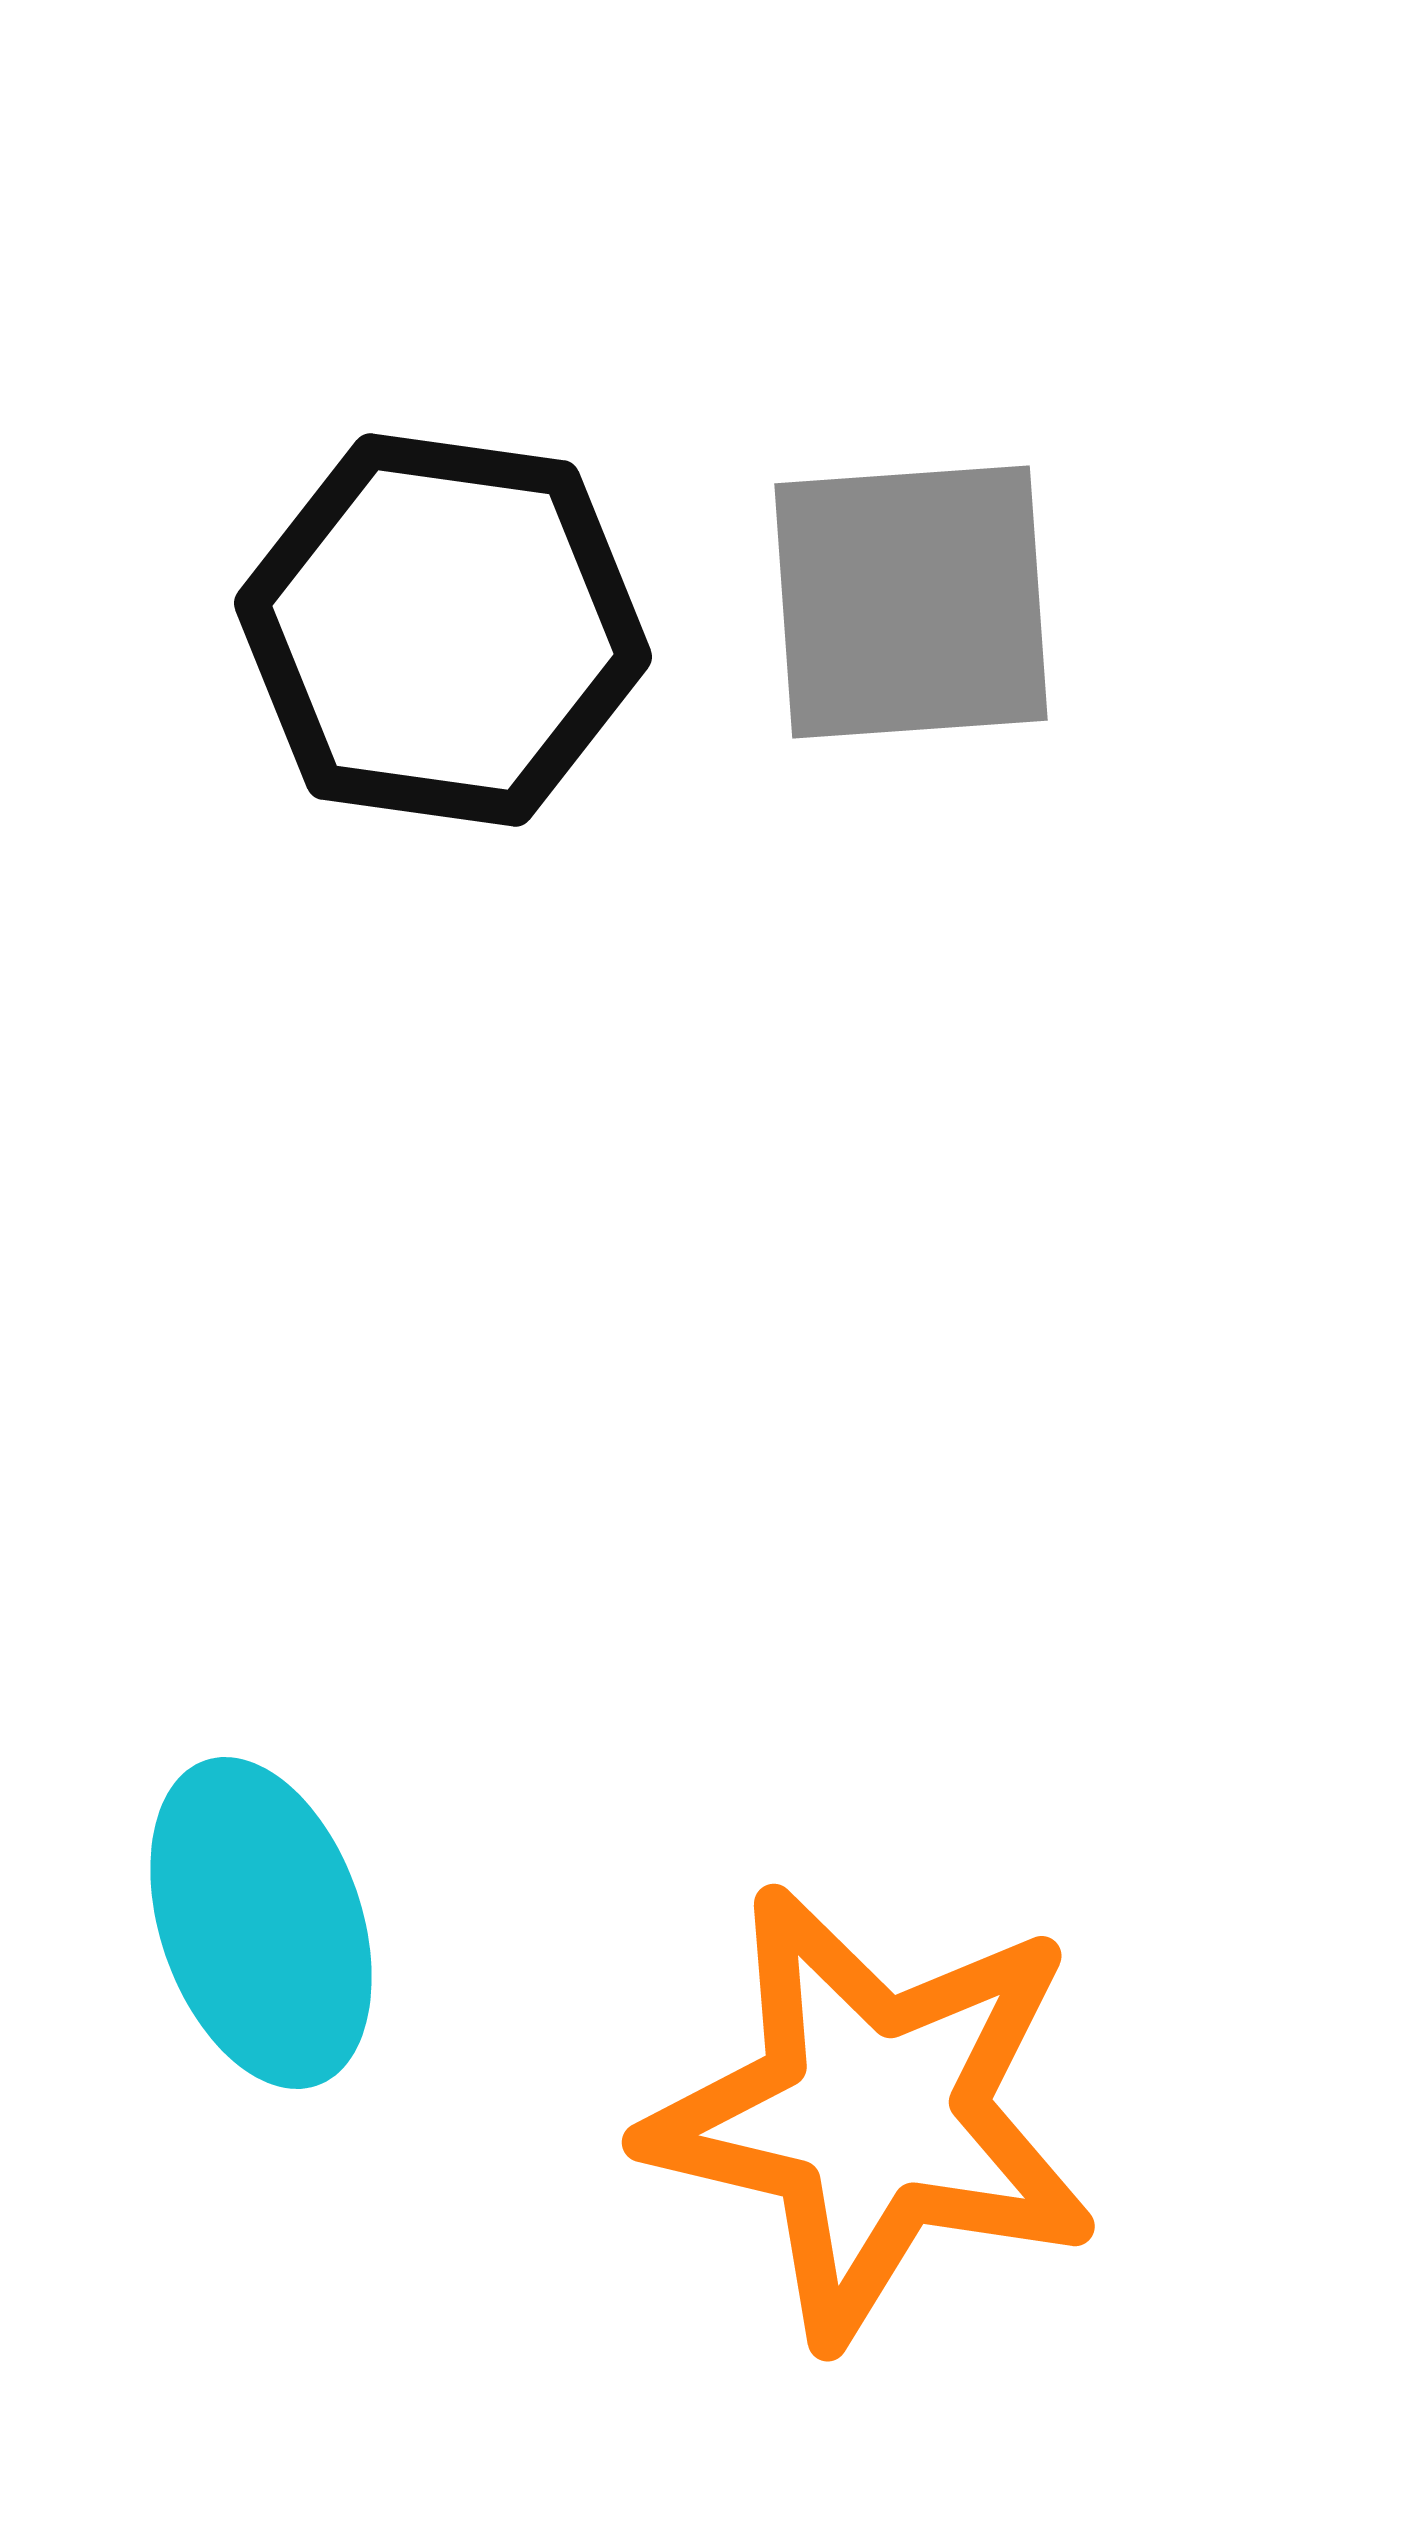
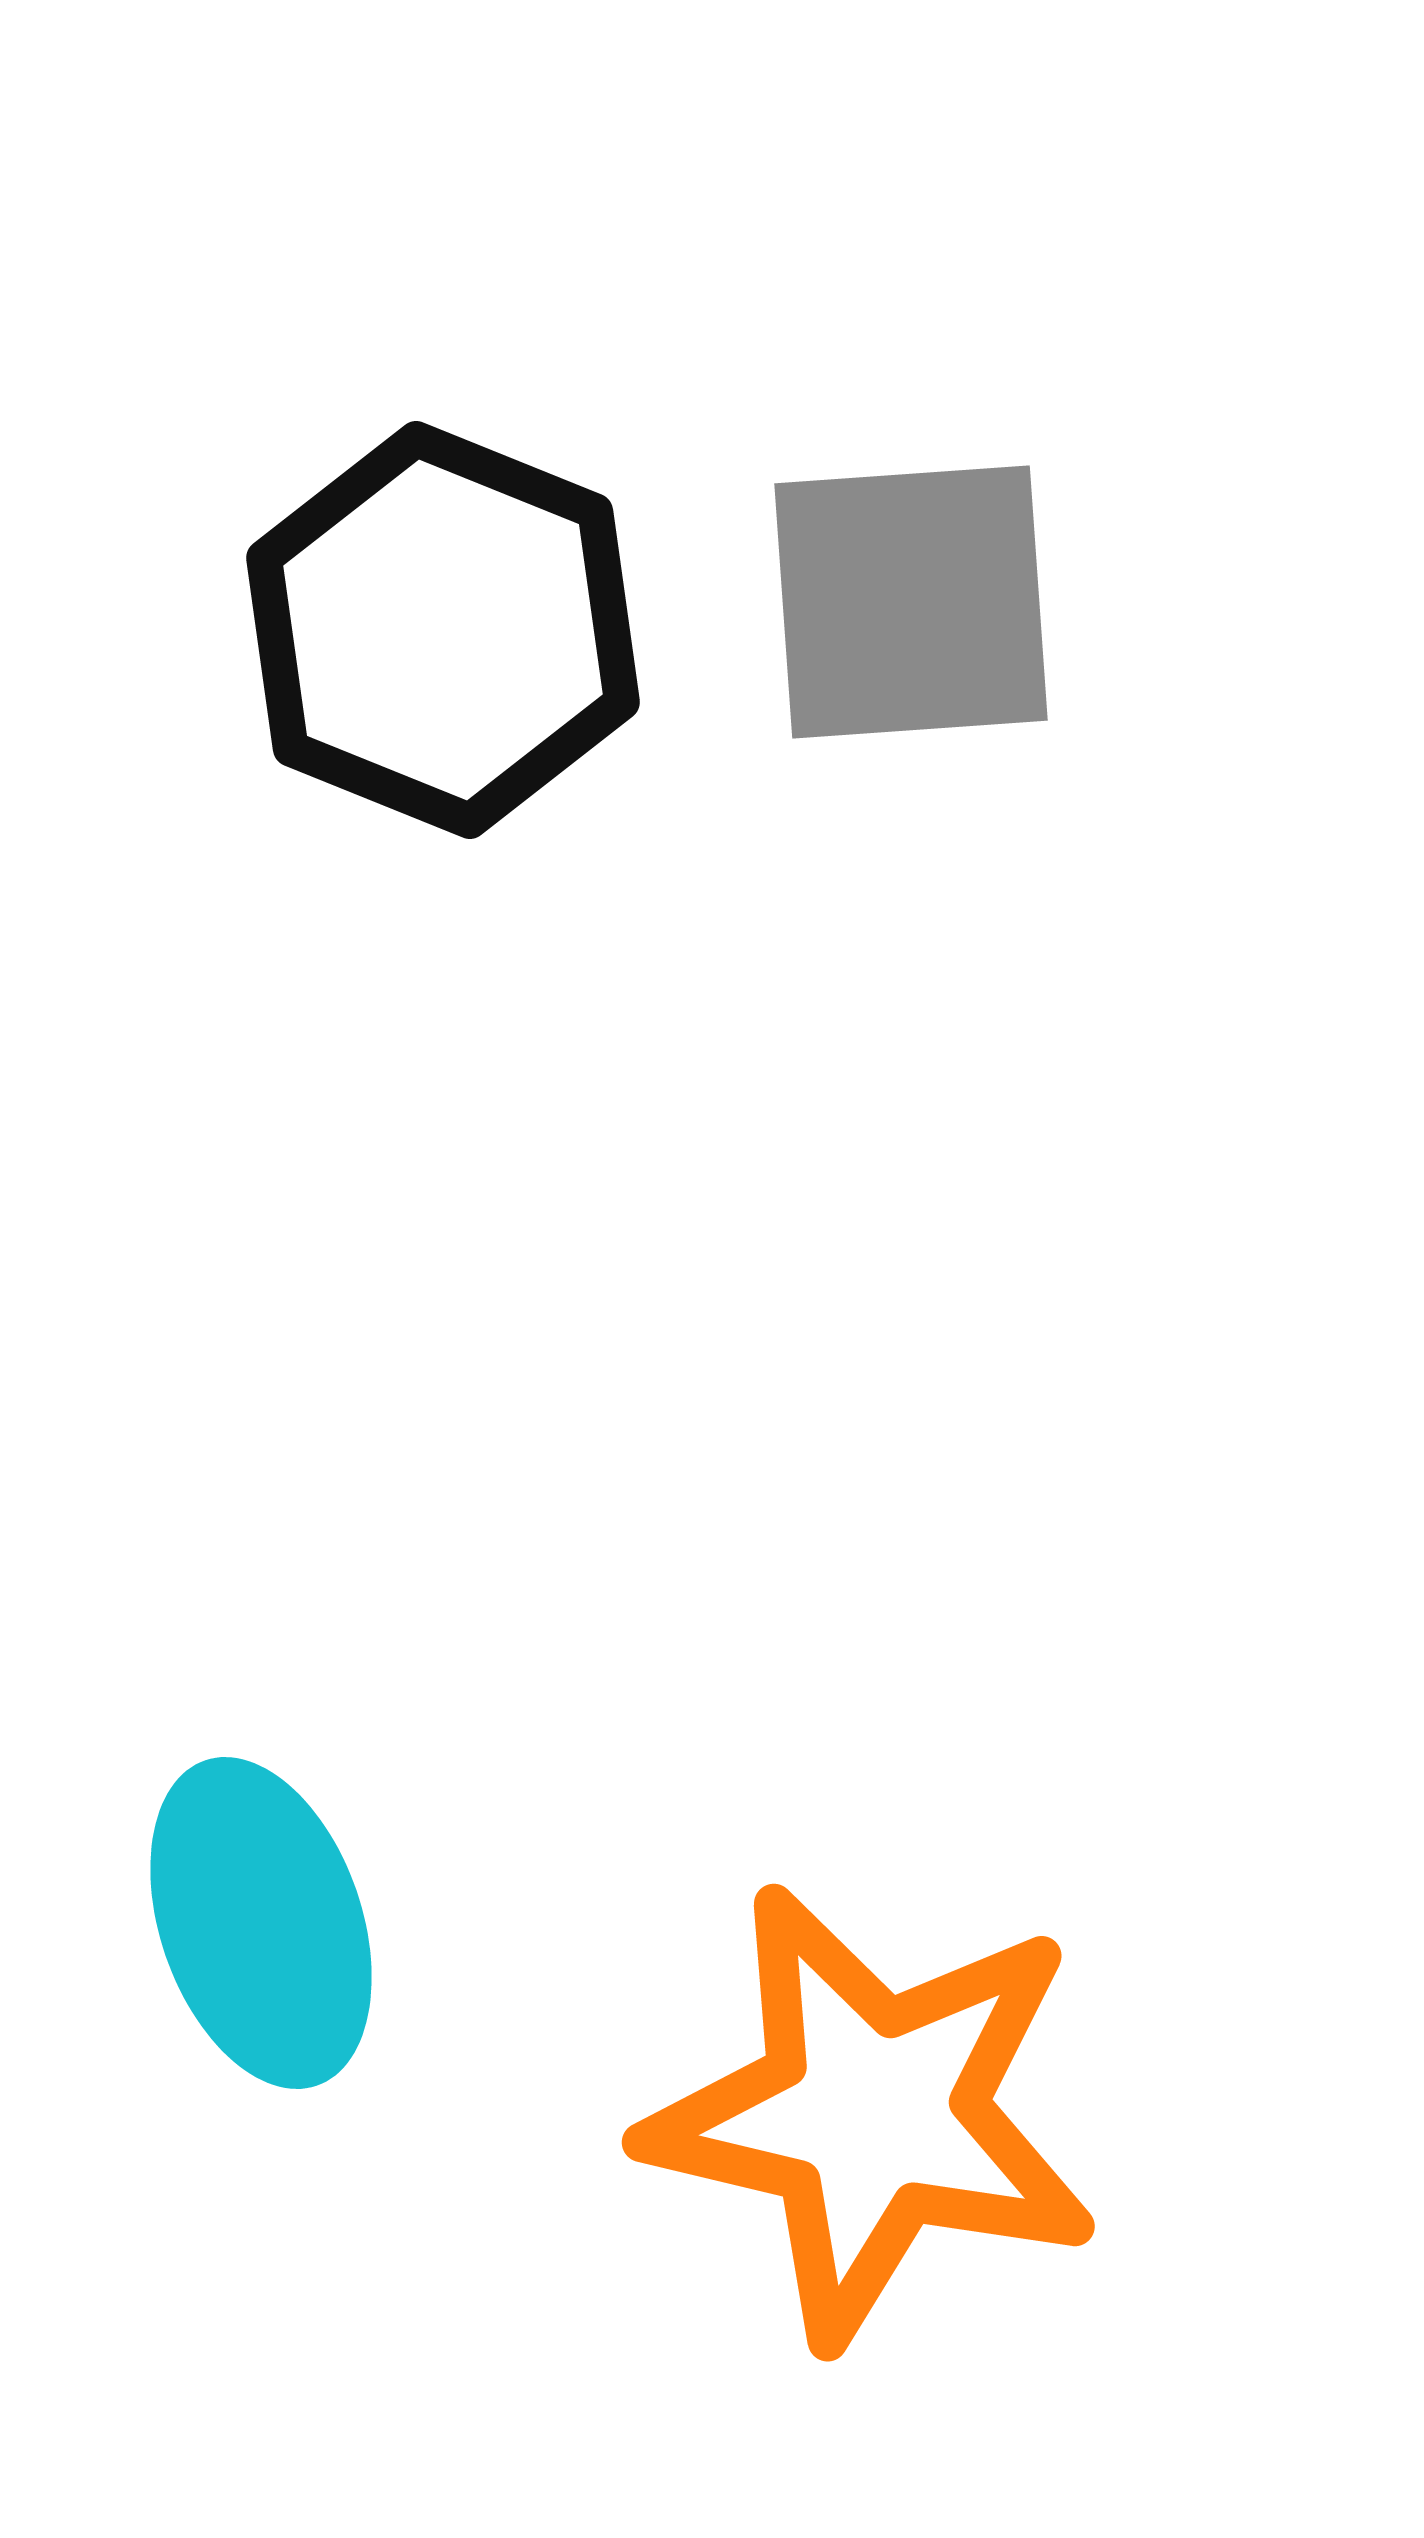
black hexagon: rotated 14 degrees clockwise
